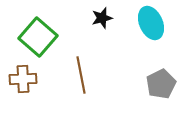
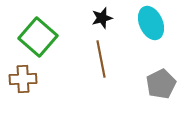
brown line: moved 20 px right, 16 px up
